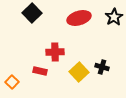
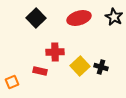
black square: moved 4 px right, 5 px down
black star: rotated 12 degrees counterclockwise
black cross: moved 1 px left
yellow square: moved 1 px right, 6 px up
orange square: rotated 24 degrees clockwise
